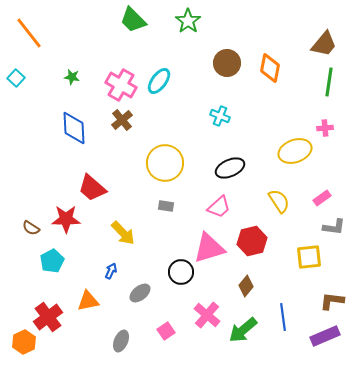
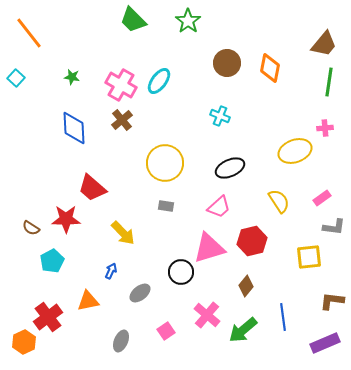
purple rectangle at (325, 336): moved 7 px down
